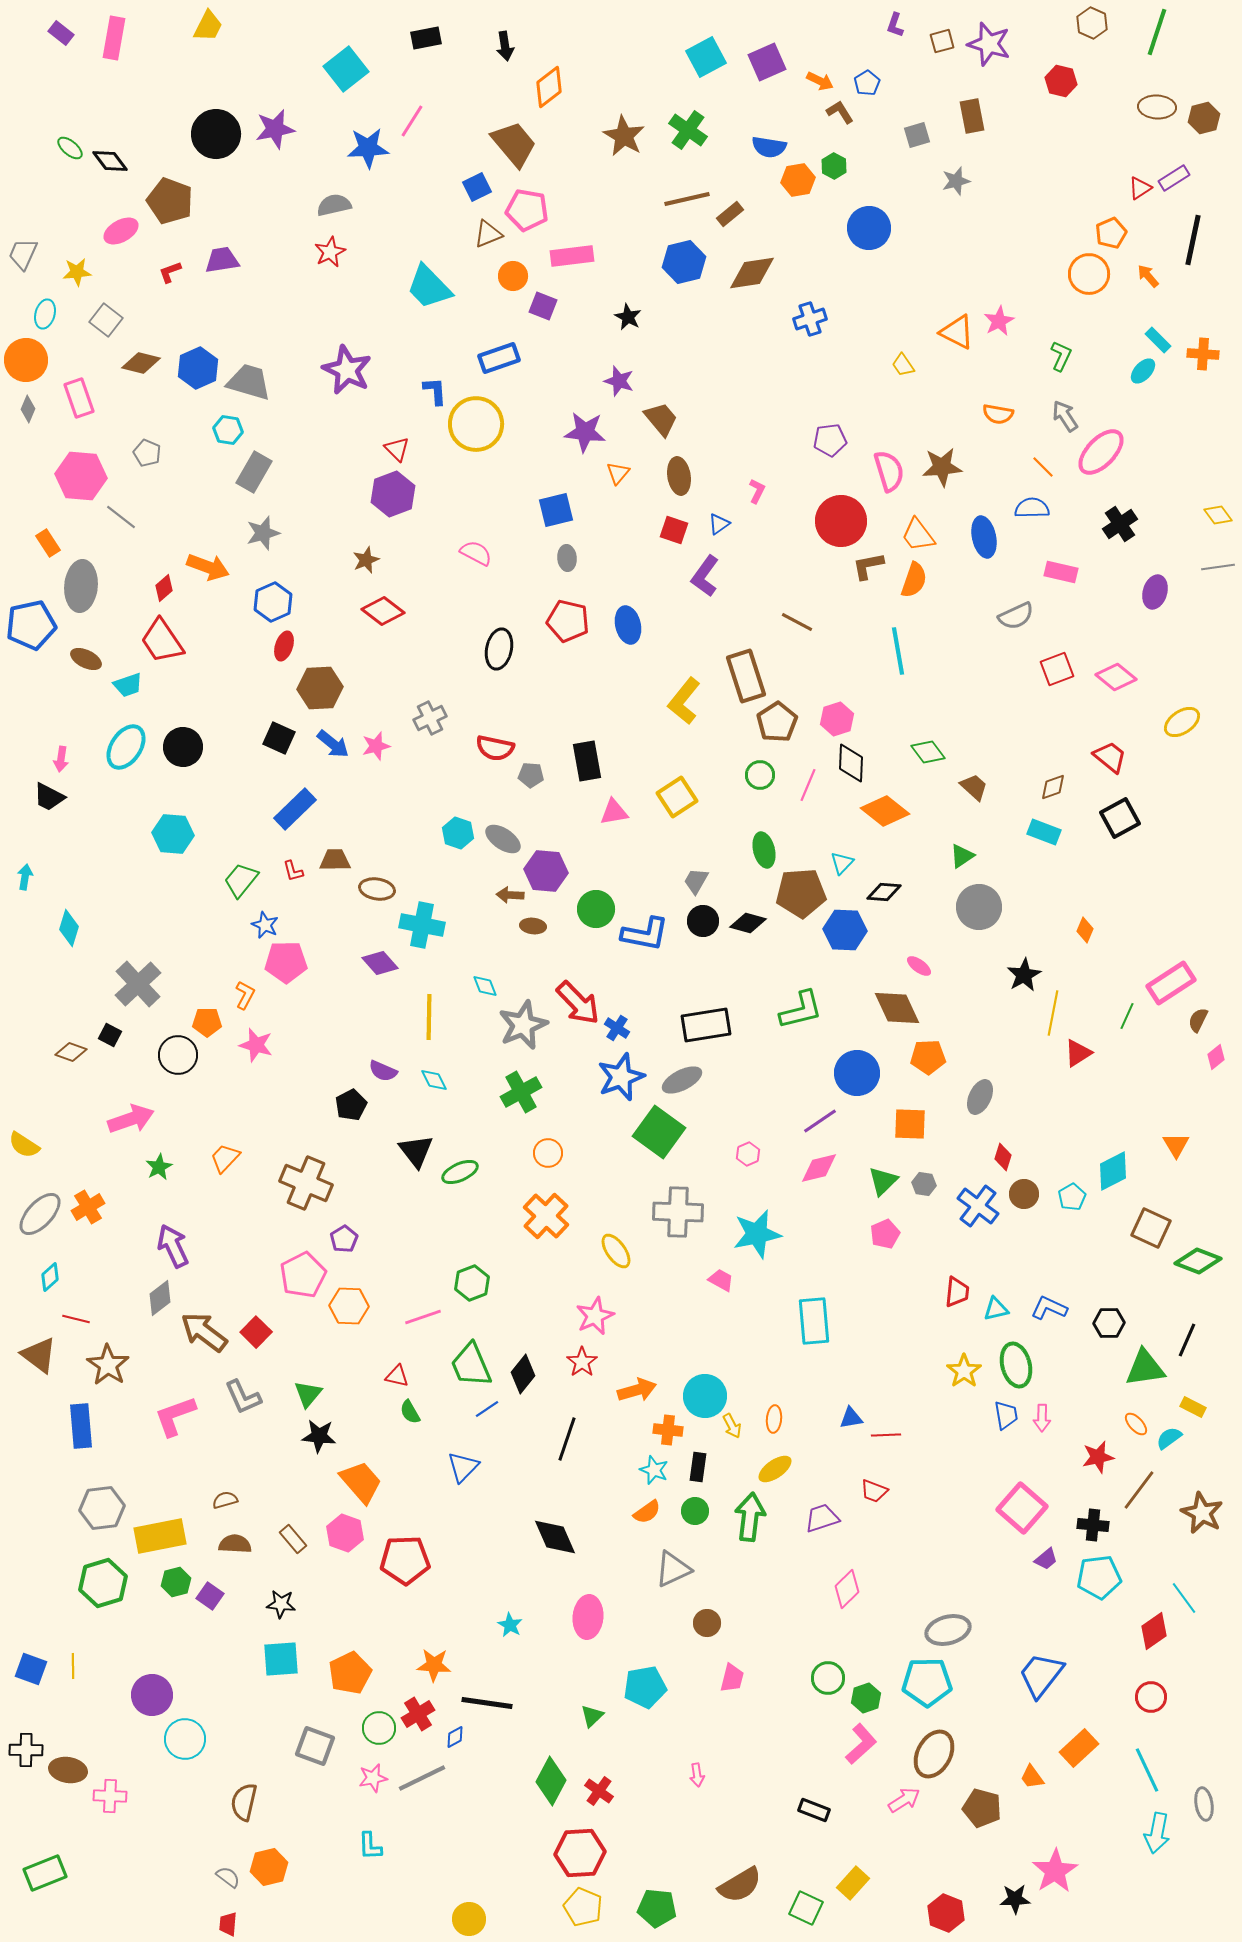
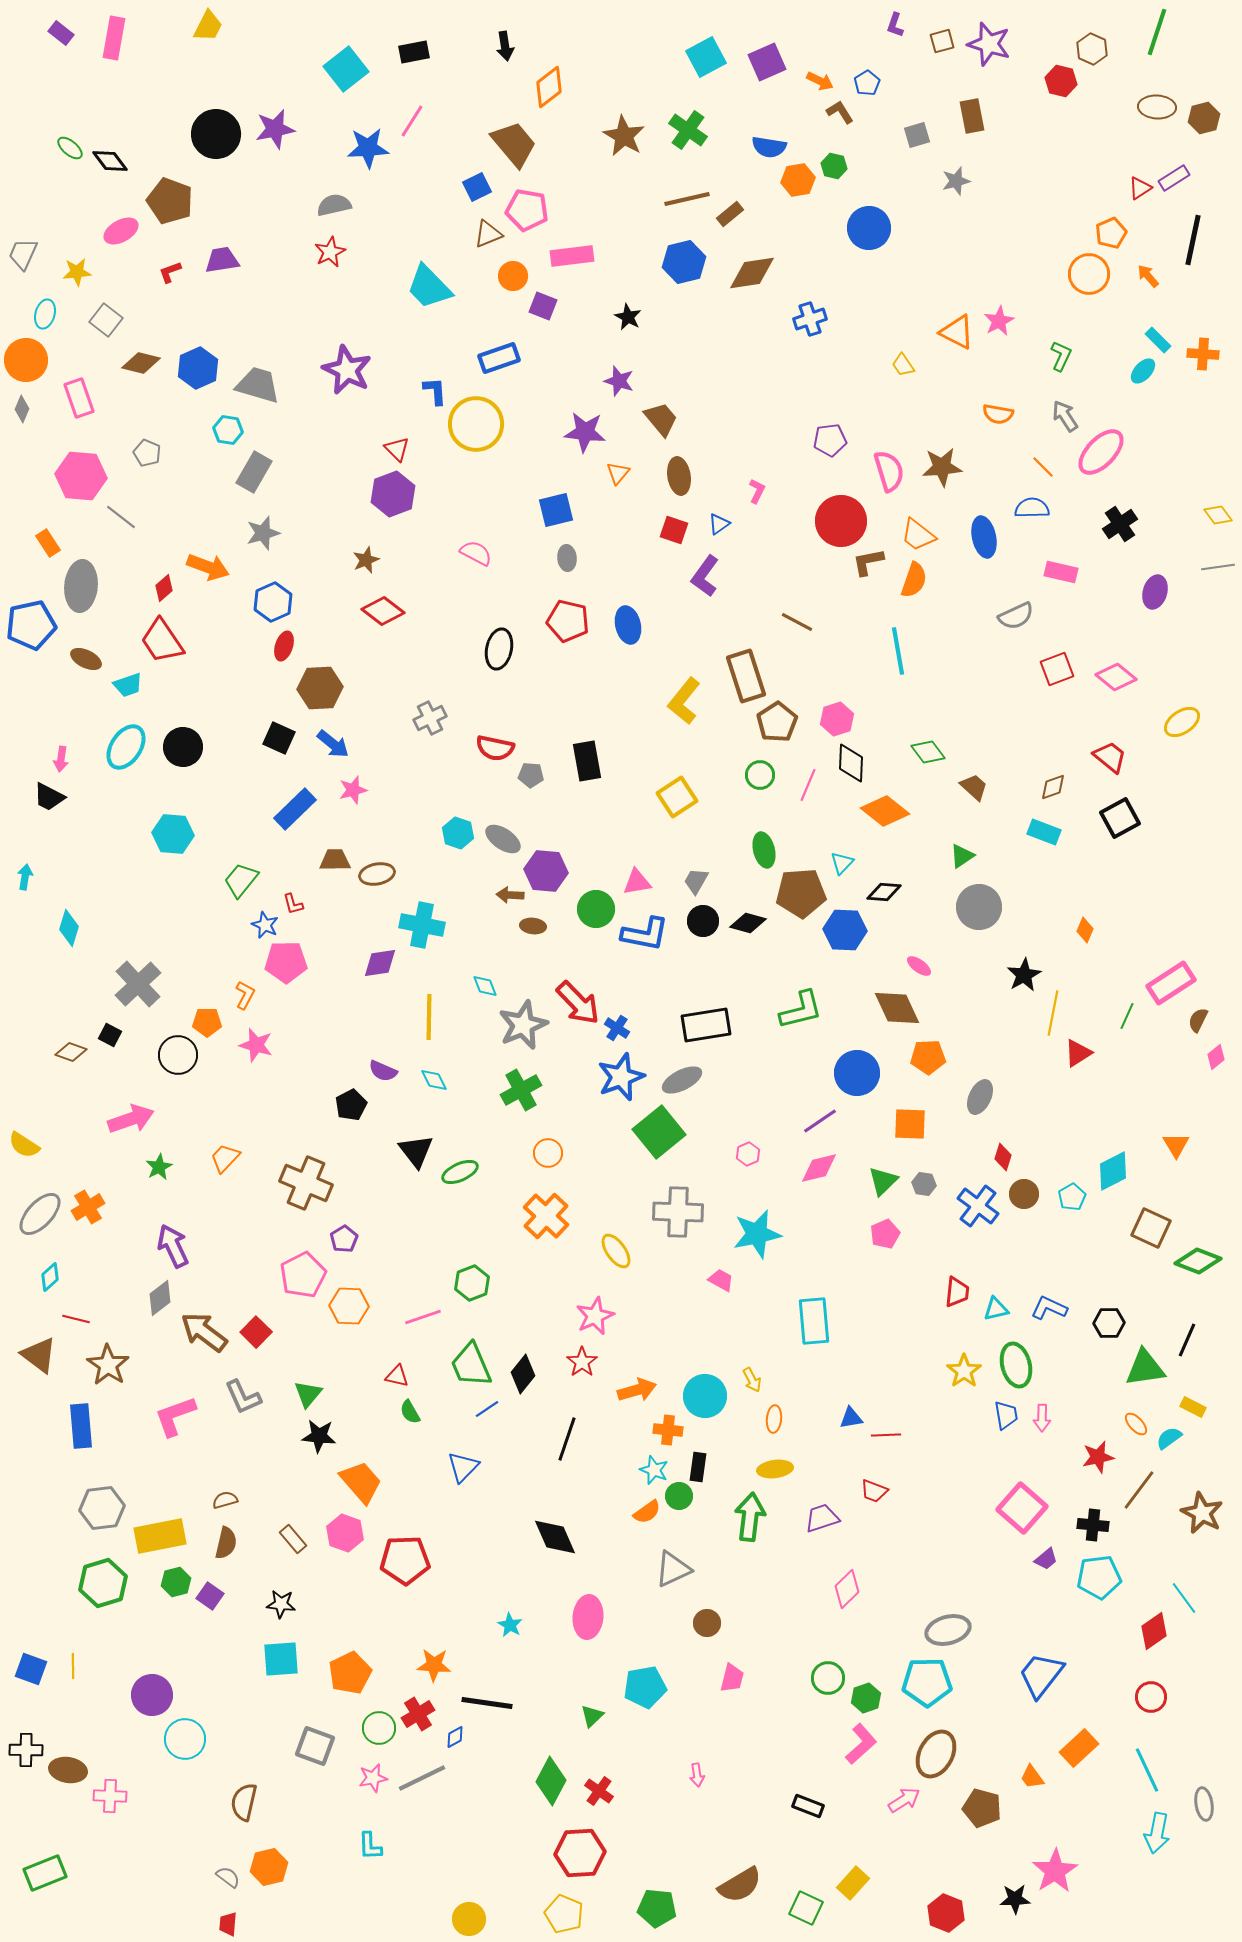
brown hexagon at (1092, 23): moved 26 px down
black rectangle at (426, 38): moved 12 px left, 14 px down
green hexagon at (834, 166): rotated 15 degrees counterclockwise
gray trapezoid at (249, 382): moved 9 px right, 3 px down
gray diamond at (28, 409): moved 6 px left
orange trapezoid at (918, 535): rotated 15 degrees counterclockwise
brown L-shape at (868, 566): moved 4 px up
pink star at (376, 746): moved 23 px left, 44 px down
pink triangle at (614, 812): moved 23 px right, 70 px down
red L-shape at (293, 871): moved 33 px down
brown ellipse at (377, 889): moved 15 px up; rotated 20 degrees counterclockwise
purple diamond at (380, 963): rotated 57 degrees counterclockwise
green cross at (521, 1092): moved 2 px up
green square at (659, 1132): rotated 15 degrees clockwise
yellow arrow at (732, 1426): moved 20 px right, 46 px up
yellow ellipse at (775, 1469): rotated 28 degrees clockwise
green circle at (695, 1511): moved 16 px left, 15 px up
brown semicircle at (235, 1544): moved 9 px left, 1 px up; rotated 100 degrees clockwise
brown ellipse at (934, 1754): moved 2 px right
black rectangle at (814, 1810): moved 6 px left, 4 px up
yellow pentagon at (583, 1907): moved 19 px left, 7 px down
